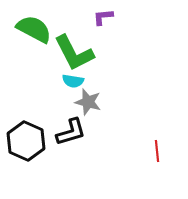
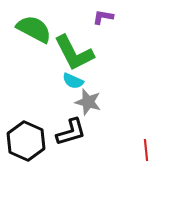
purple L-shape: rotated 15 degrees clockwise
cyan semicircle: rotated 15 degrees clockwise
red line: moved 11 px left, 1 px up
